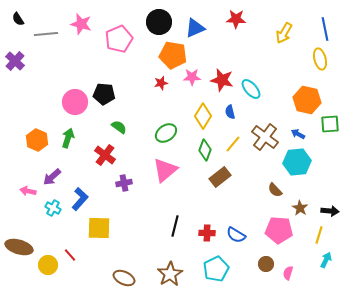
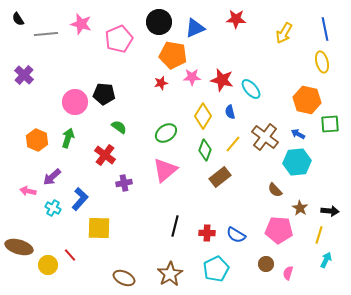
yellow ellipse at (320, 59): moved 2 px right, 3 px down
purple cross at (15, 61): moved 9 px right, 14 px down
